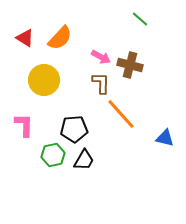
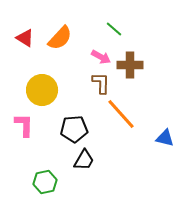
green line: moved 26 px left, 10 px down
brown cross: rotated 15 degrees counterclockwise
yellow circle: moved 2 px left, 10 px down
green hexagon: moved 8 px left, 27 px down
